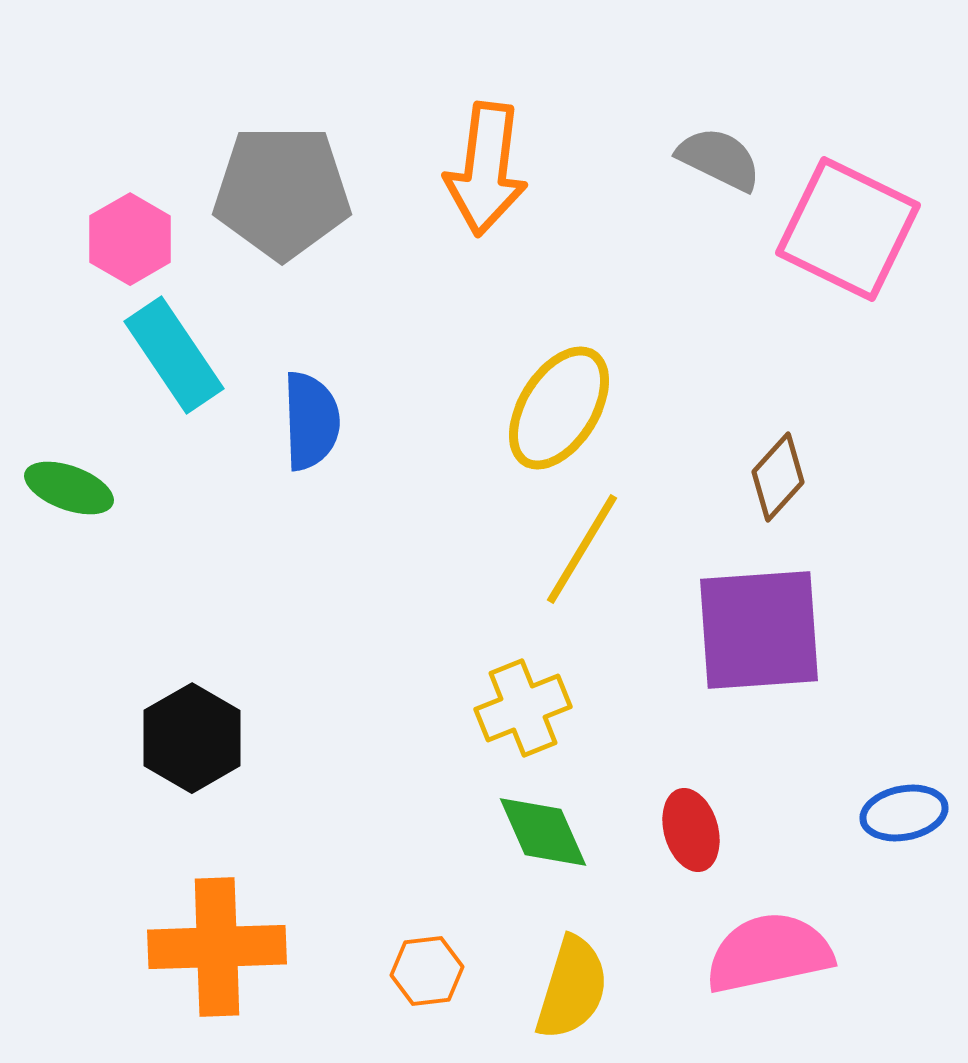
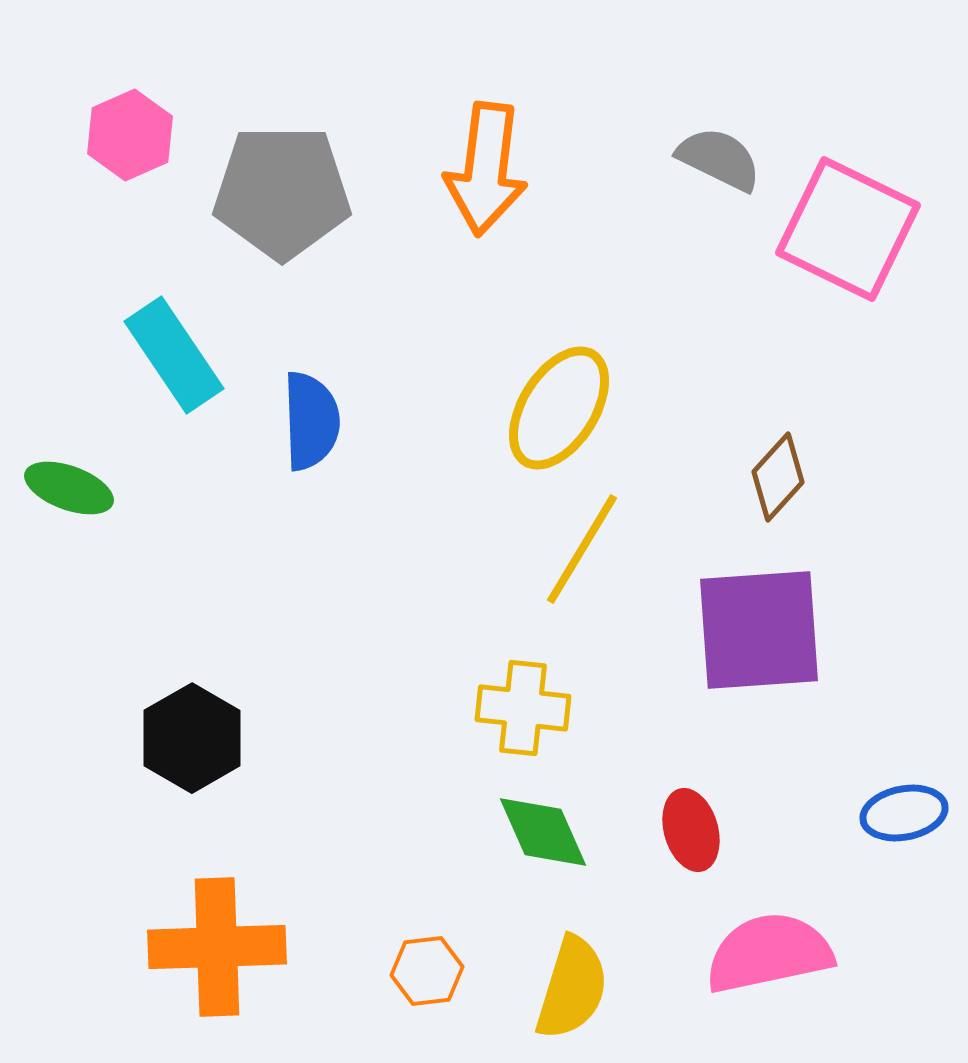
pink hexagon: moved 104 px up; rotated 6 degrees clockwise
yellow cross: rotated 28 degrees clockwise
